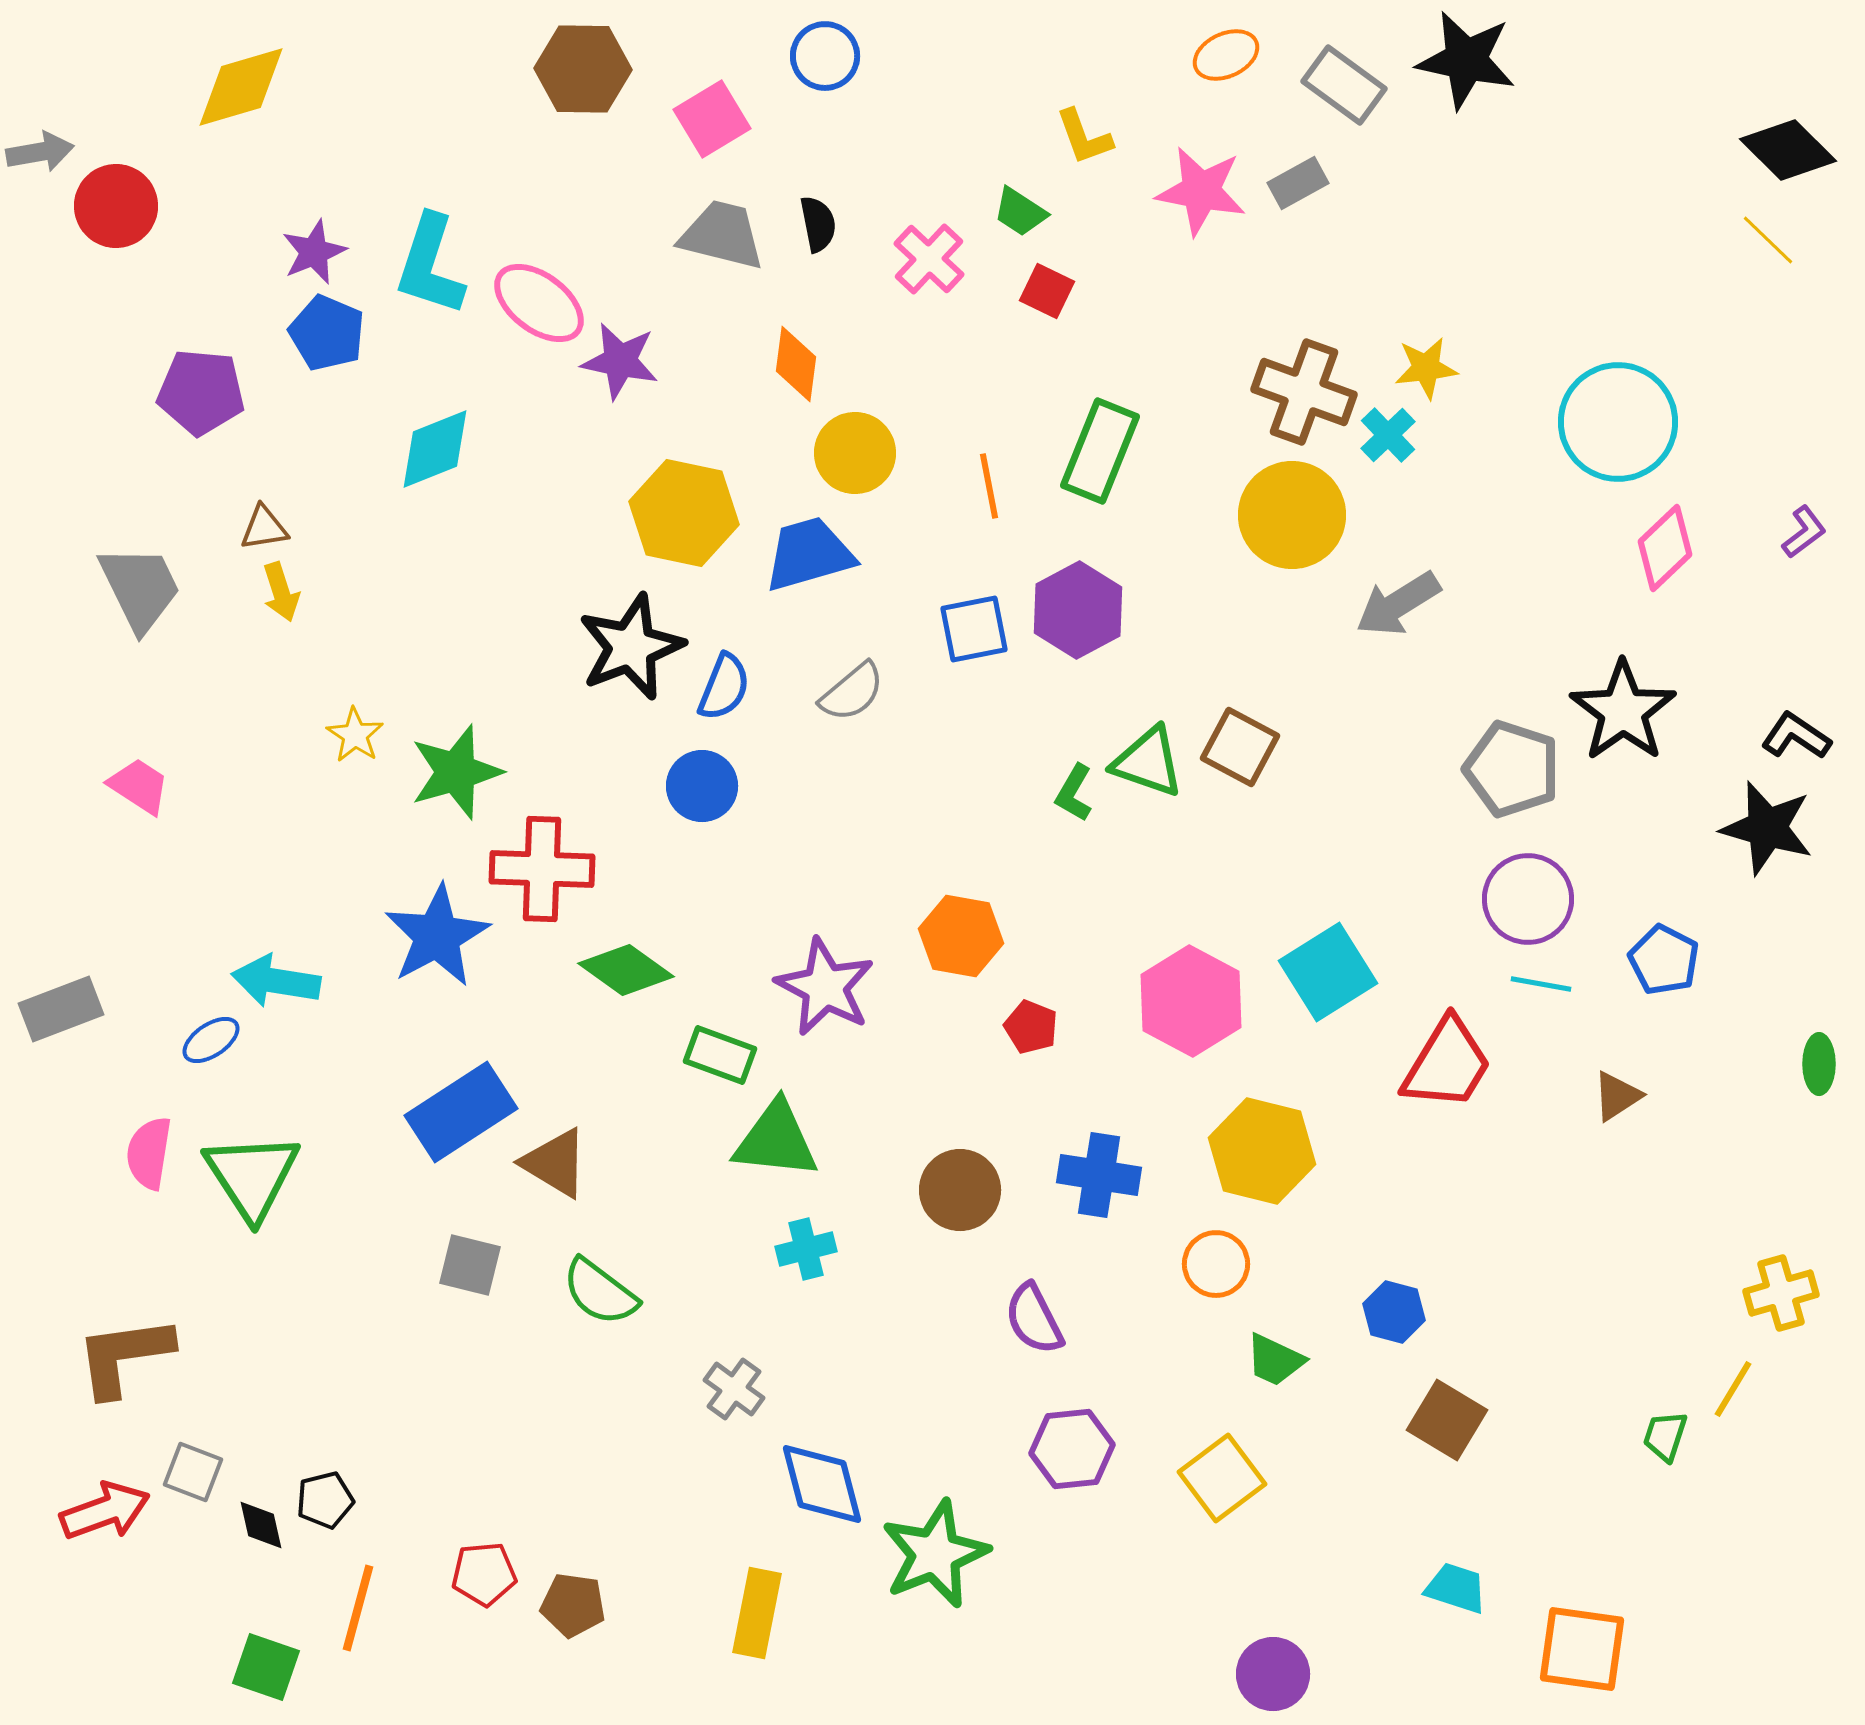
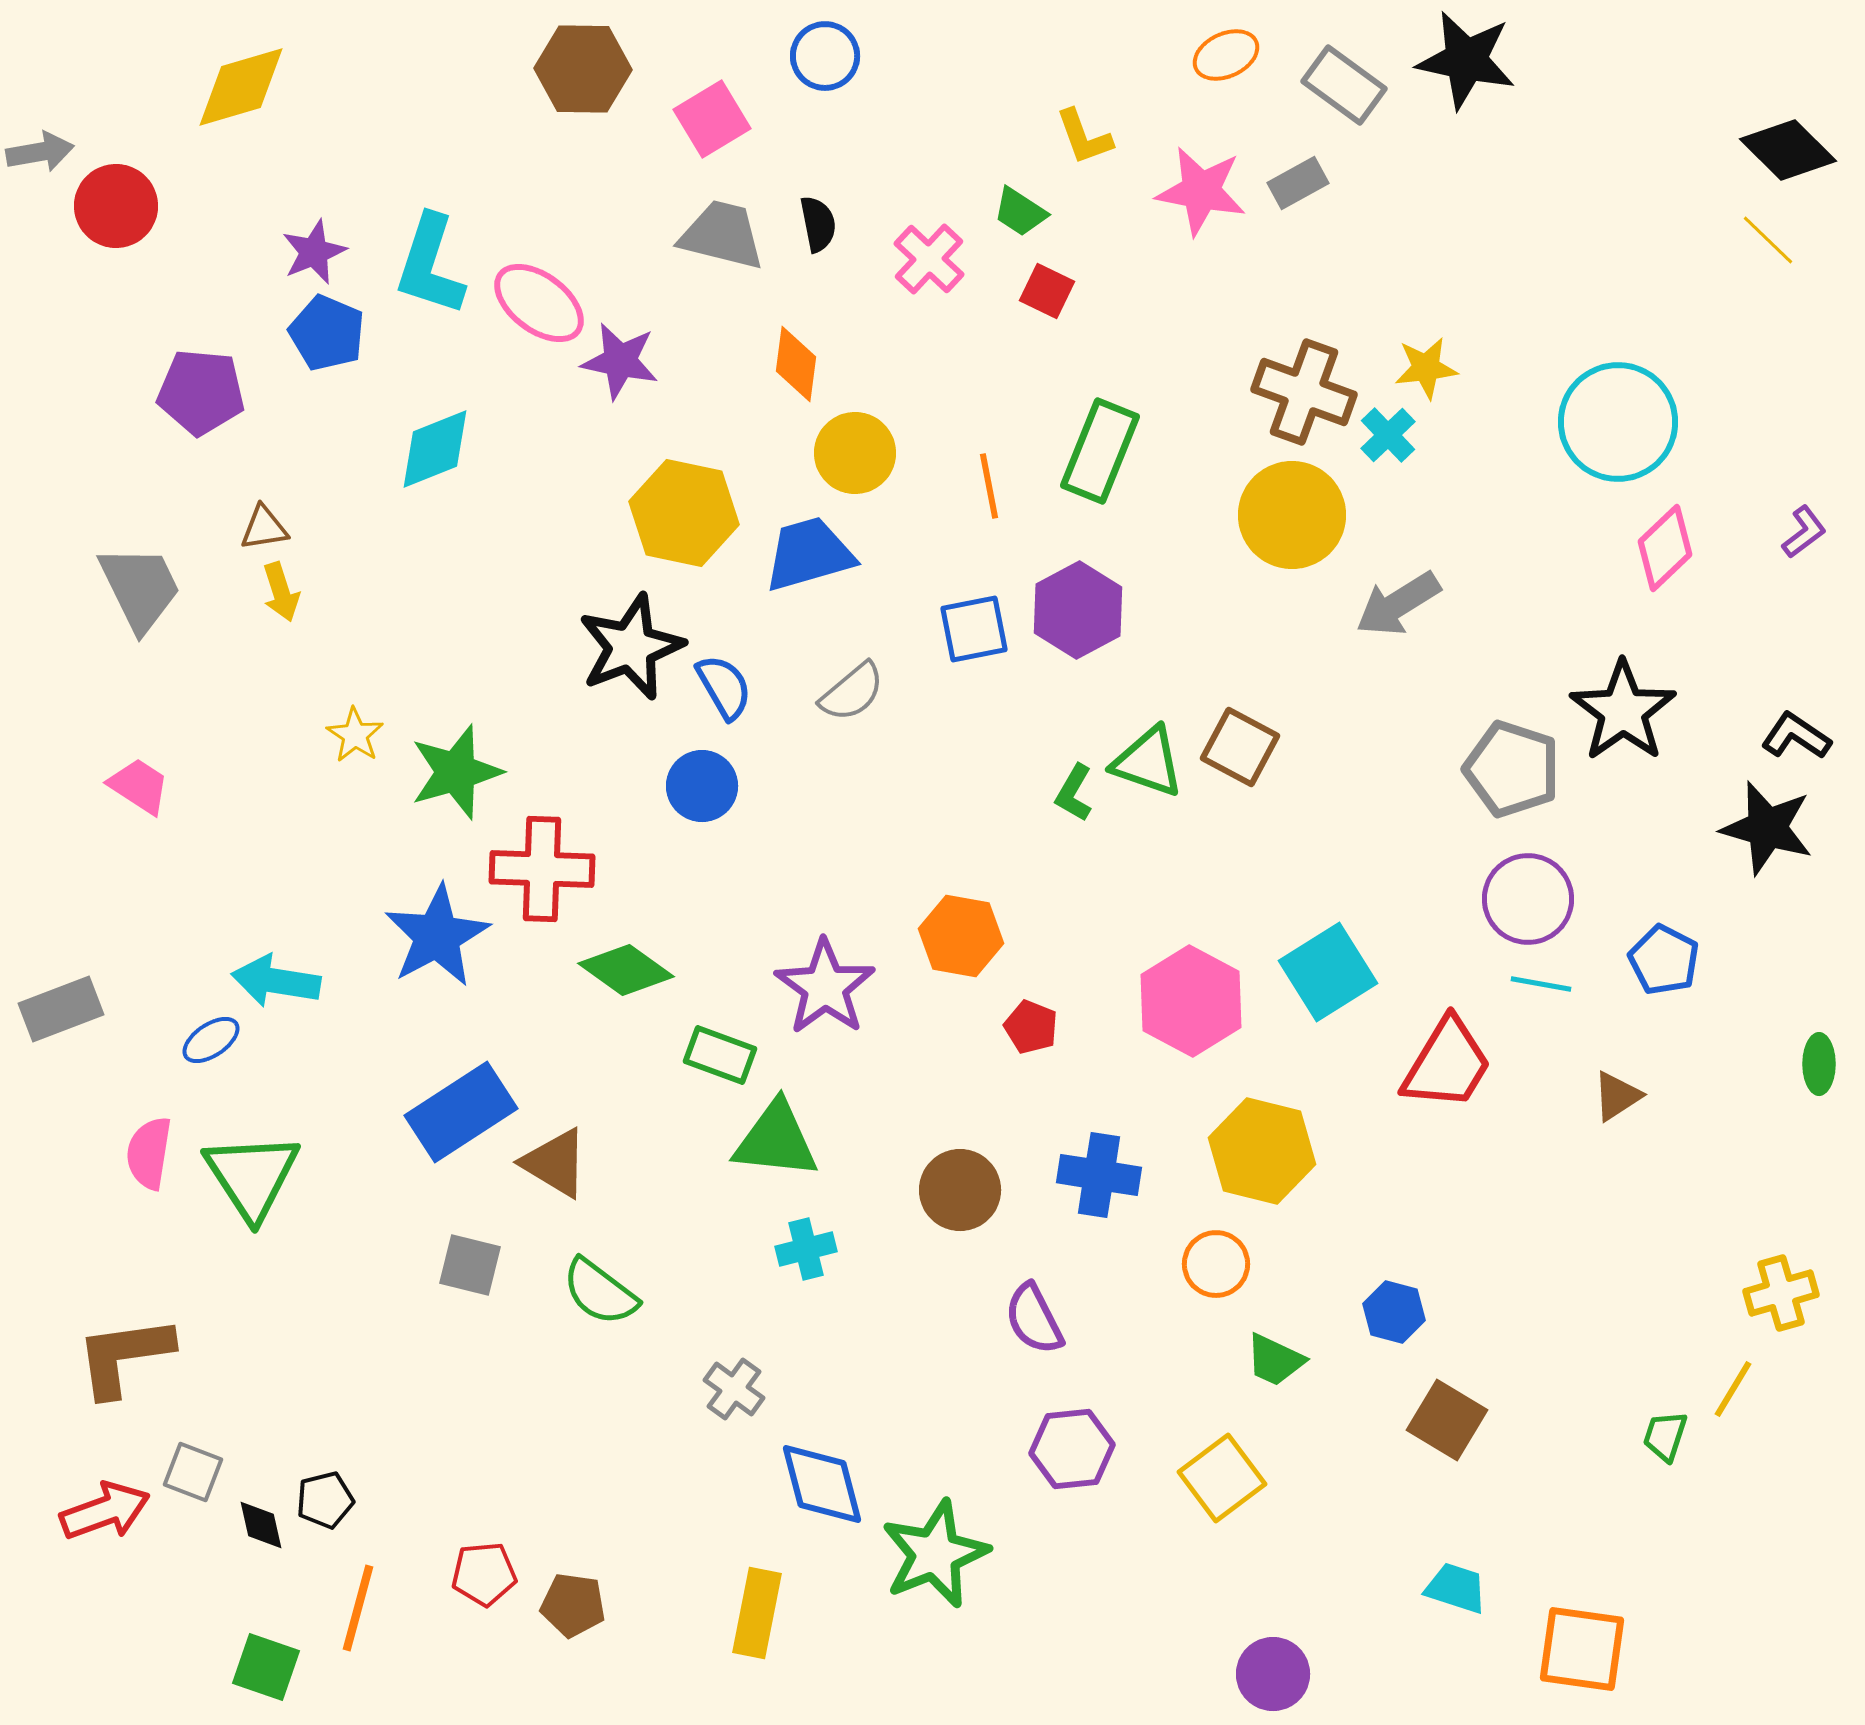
blue semicircle at (724, 687): rotated 52 degrees counterclockwise
purple star at (825, 987): rotated 8 degrees clockwise
